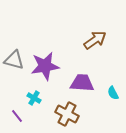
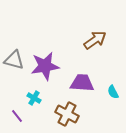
cyan semicircle: moved 1 px up
